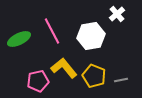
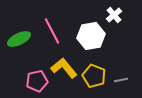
white cross: moved 3 px left, 1 px down
pink pentagon: moved 1 px left
